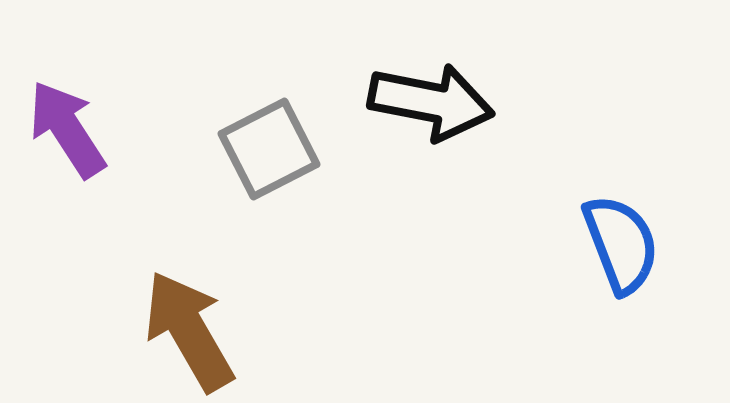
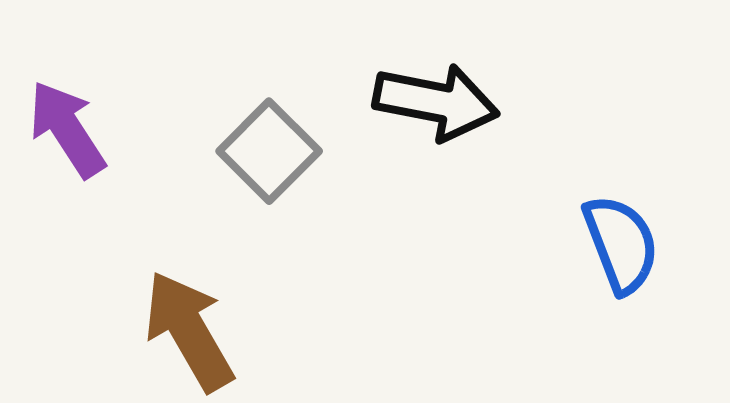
black arrow: moved 5 px right
gray square: moved 2 px down; rotated 18 degrees counterclockwise
